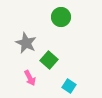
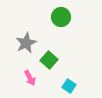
gray star: rotated 20 degrees clockwise
